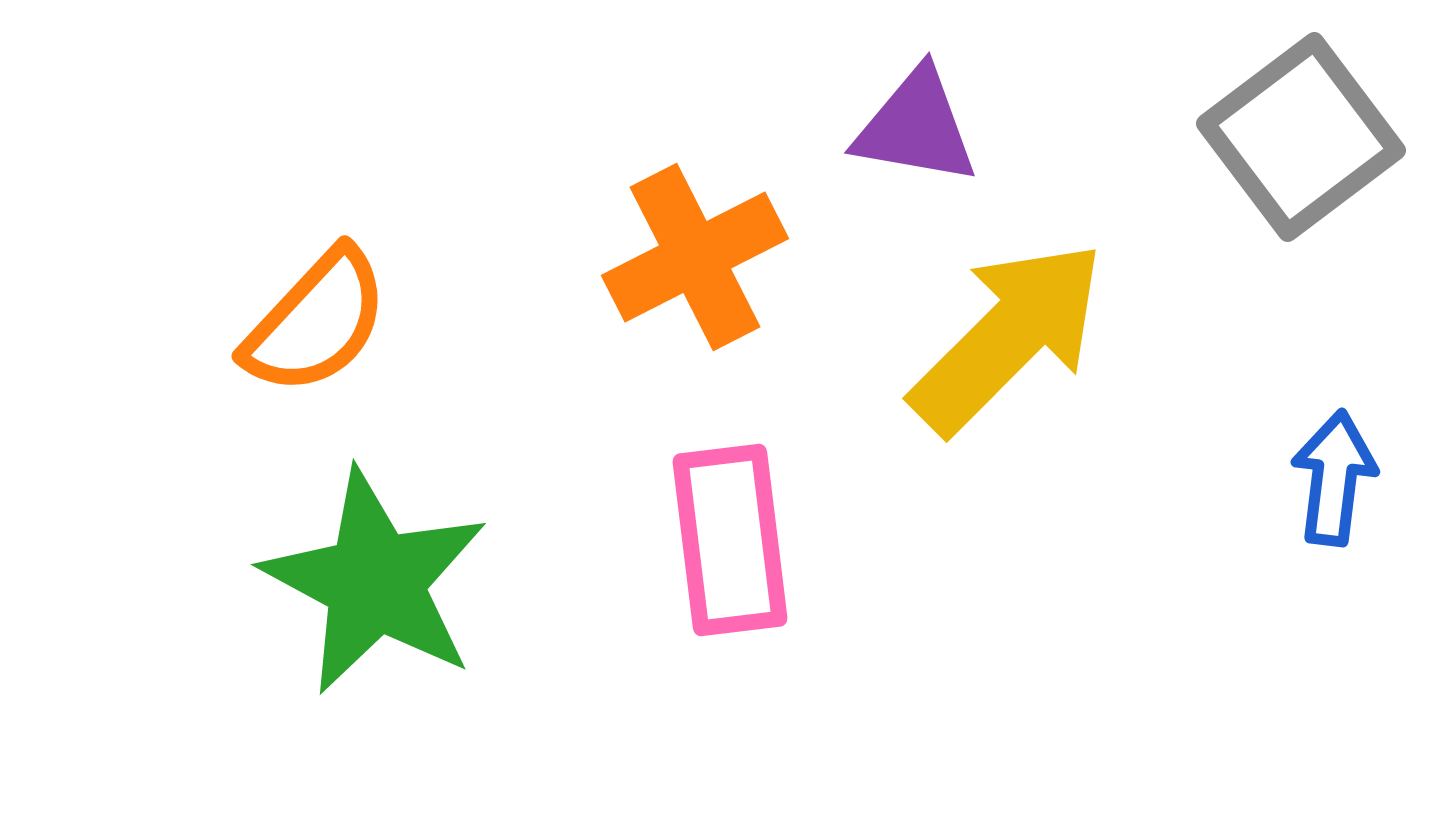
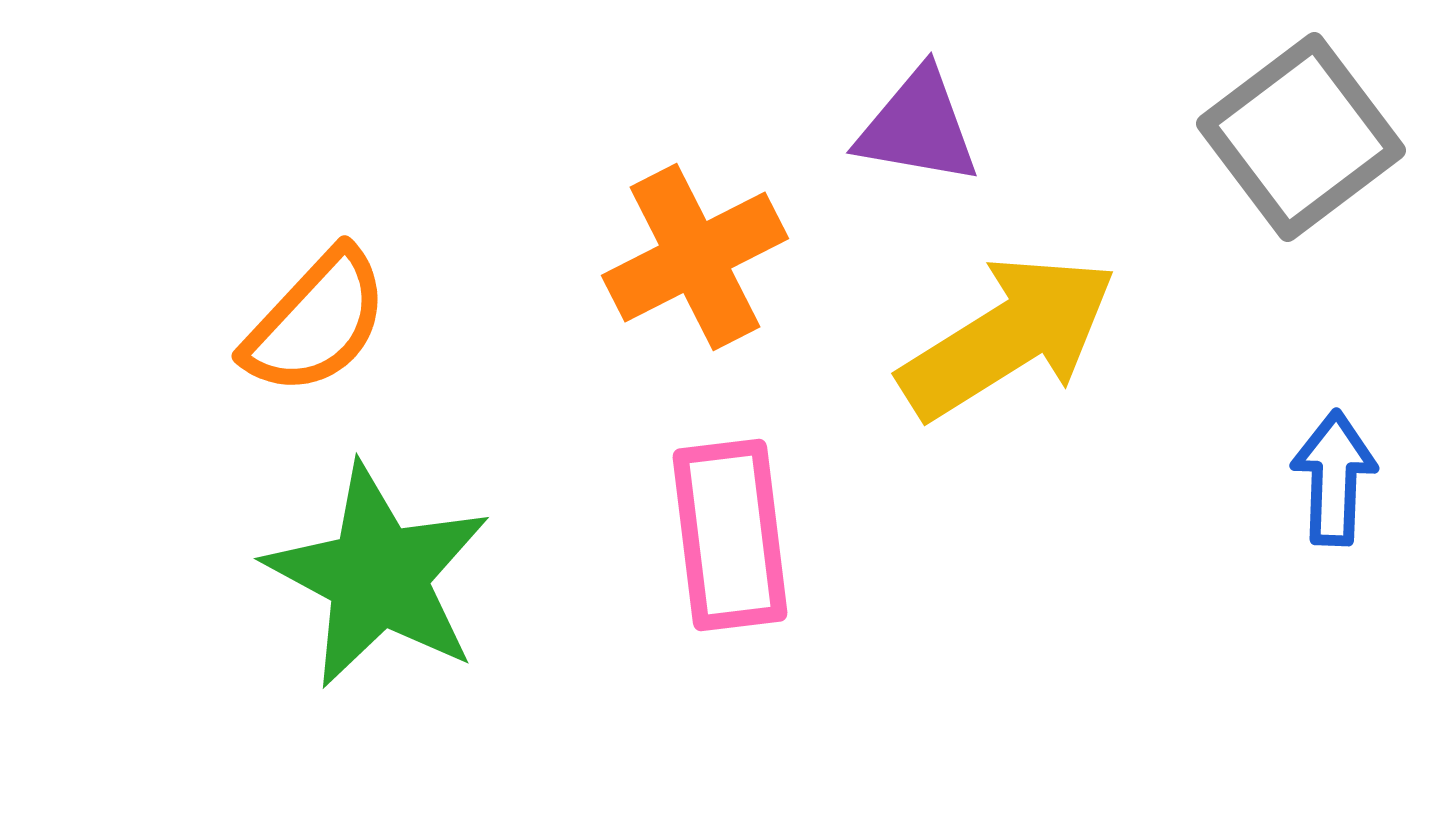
purple triangle: moved 2 px right
yellow arrow: rotated 13 degrees clockwise
blue arrow: rotated 5 degrees counterclockwise
pink rectangle: moved 5 px up
green star: moved 3 px right, 6 px up
